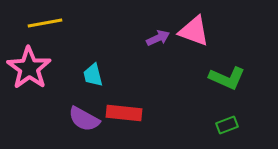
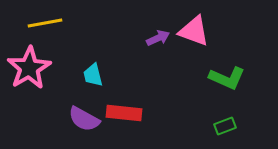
pink star: rotated 6 degrees clockwise
green rectangle: moved 2 px left, 1 px down
